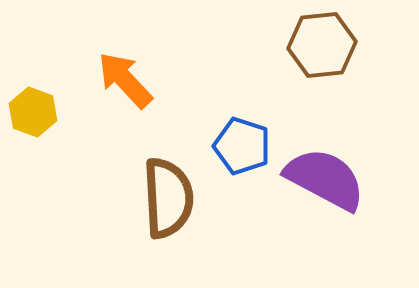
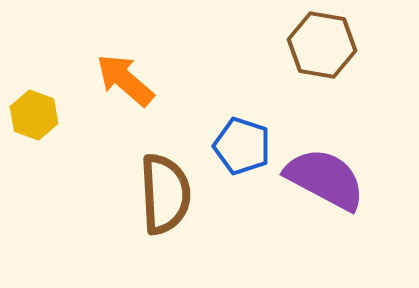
brown hexagon: rotated 16 degrees clockwise
orange arrow: rotated 6 degrees counterclockwise
yellow hexagon: moved 1 px right, 3 px down
brown semicircle: moved 3 px left, 4 px up
